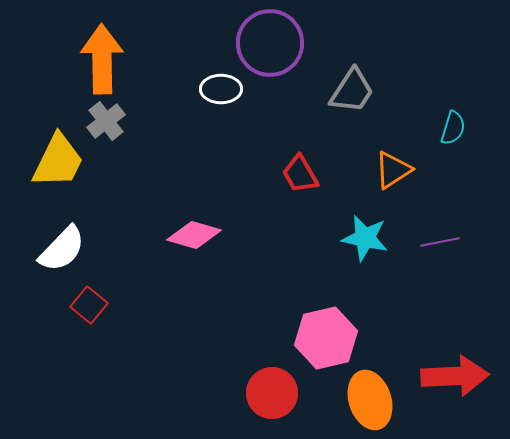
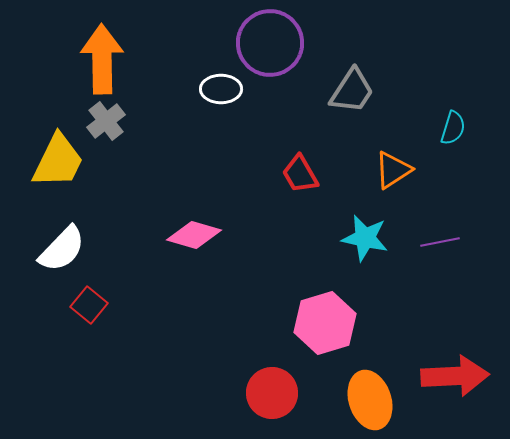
pink hexagon: moved 1 px left, 15 px up; rotated 4 degrees counterclockwise
